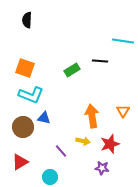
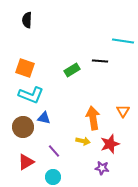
orange arrow: moved 1 px right, 2 px down
purple line: moved 7 px left
red triangle: moved 6 px right
cyan circle: moved 3 px right
